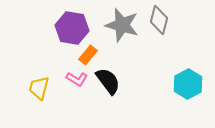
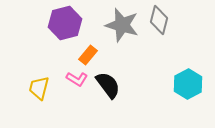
purple hexagon: moved 7 px left, 5 px up; rotated 24 degrees counterclockwise
black semicircle: moved 4 px down
